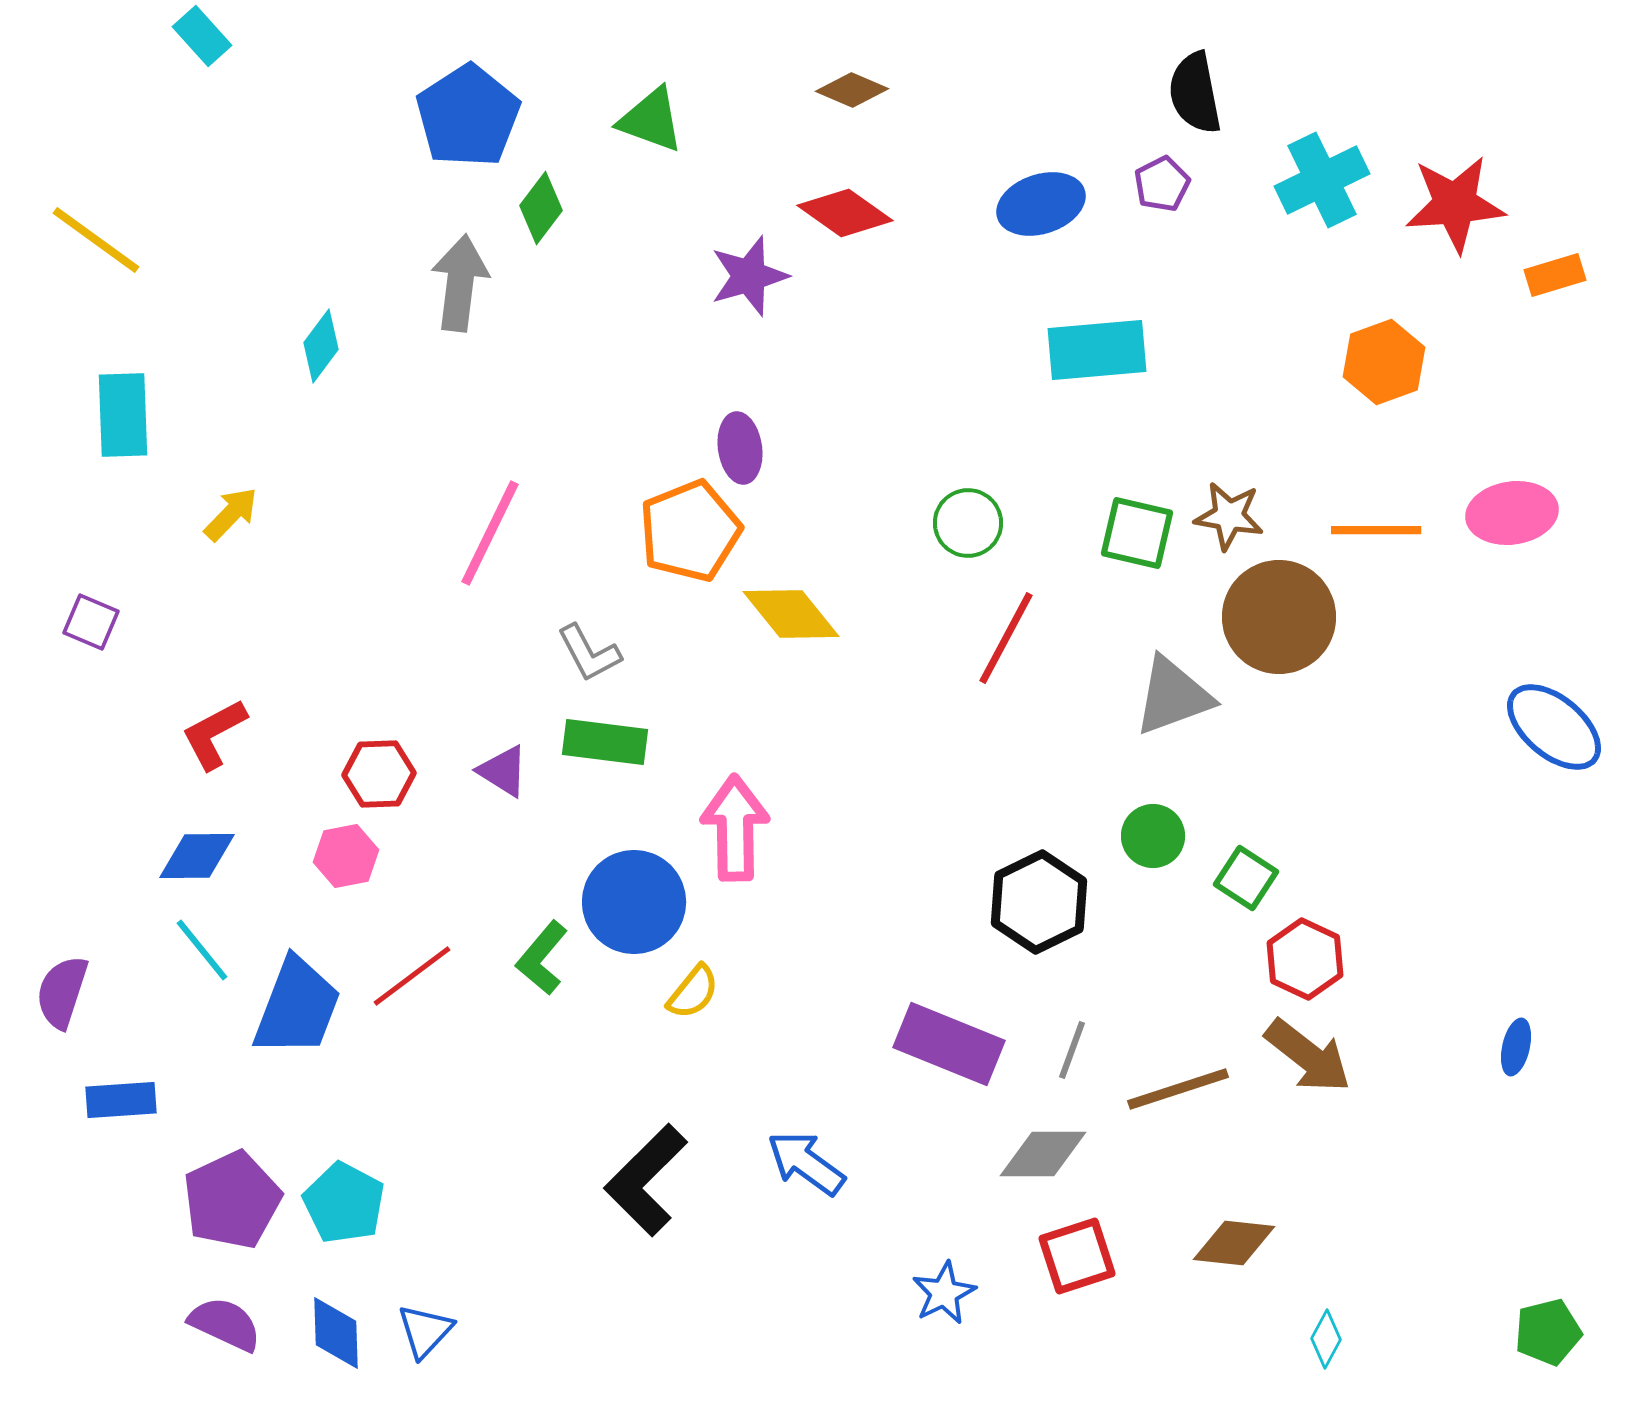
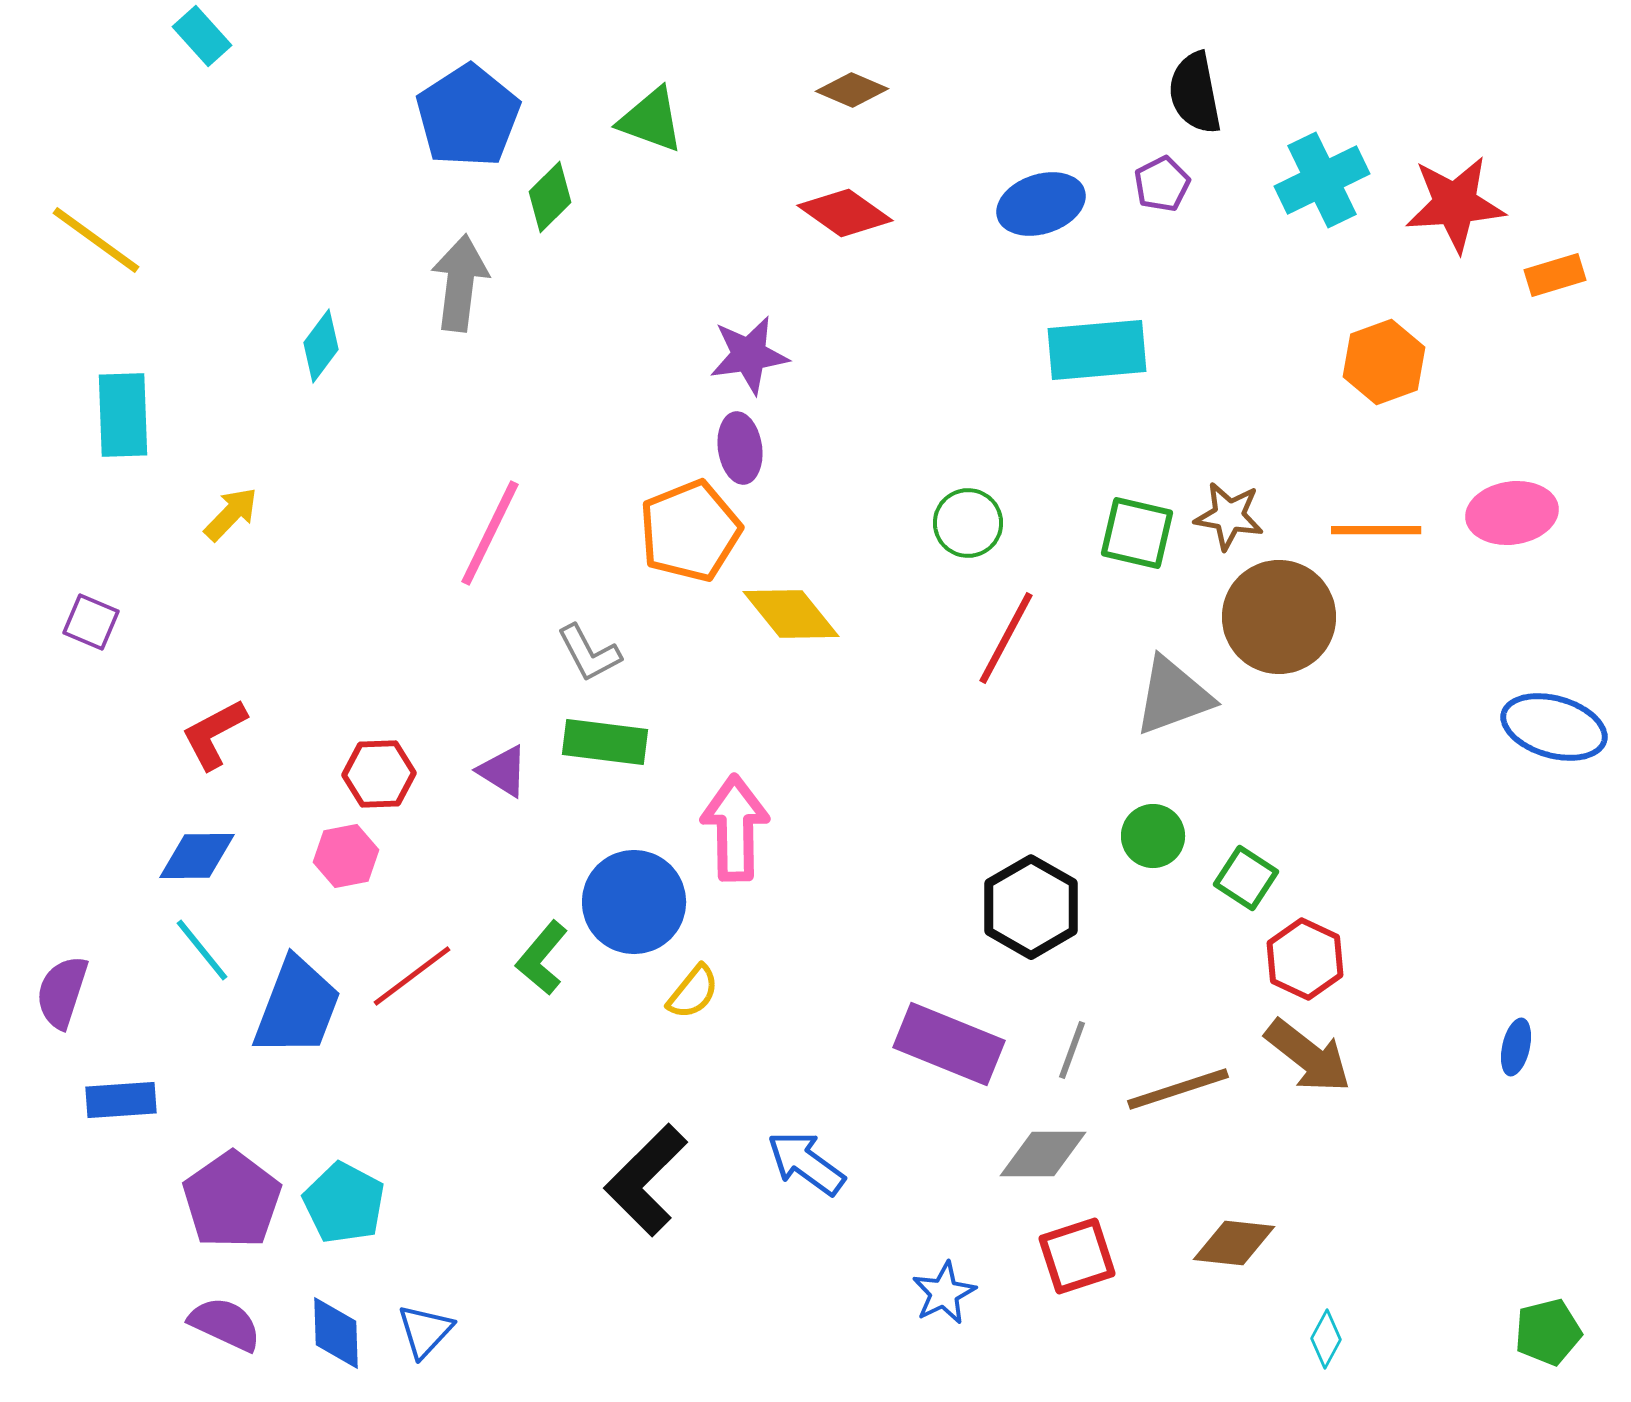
green diamond at (541, 208): moved 9 px right, 11 px up; rotated 8 degrees clockwise
purple star at (749, 276): moved 79 px down; rotated 8 degrees clockwise
blue ellipse at (1554, 727): rotated 24 degrees counterclockwise
black hexagon at (1039, 902): moved 8 px left, 5 px down; rotated 4 degrees counterclockwise
purple pentagon at (232, 1200): rotated 10 degrees counterclockwise
